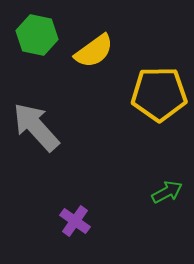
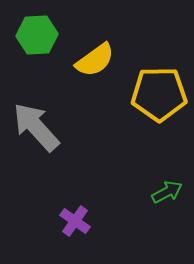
green hexagon: rotated 15 degrees counterclockwise
yellow semicircle: moved 1 px right, 9 px down
